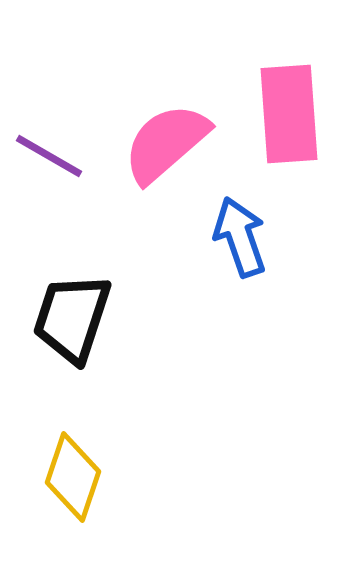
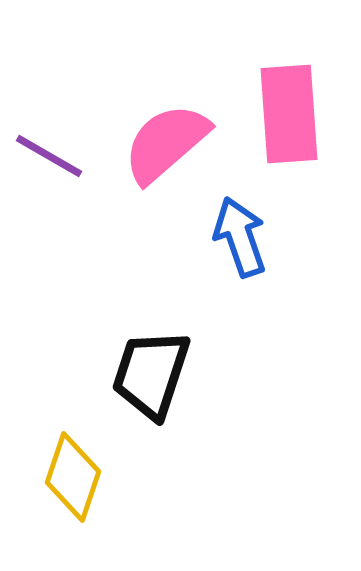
black trapezoid: moved 79 px right, 56 px down
